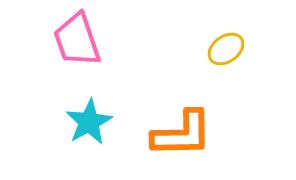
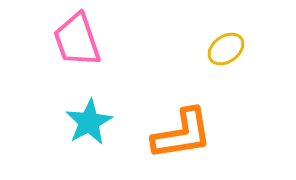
orange L-shape: rotated 8 degrees counterclockwise
